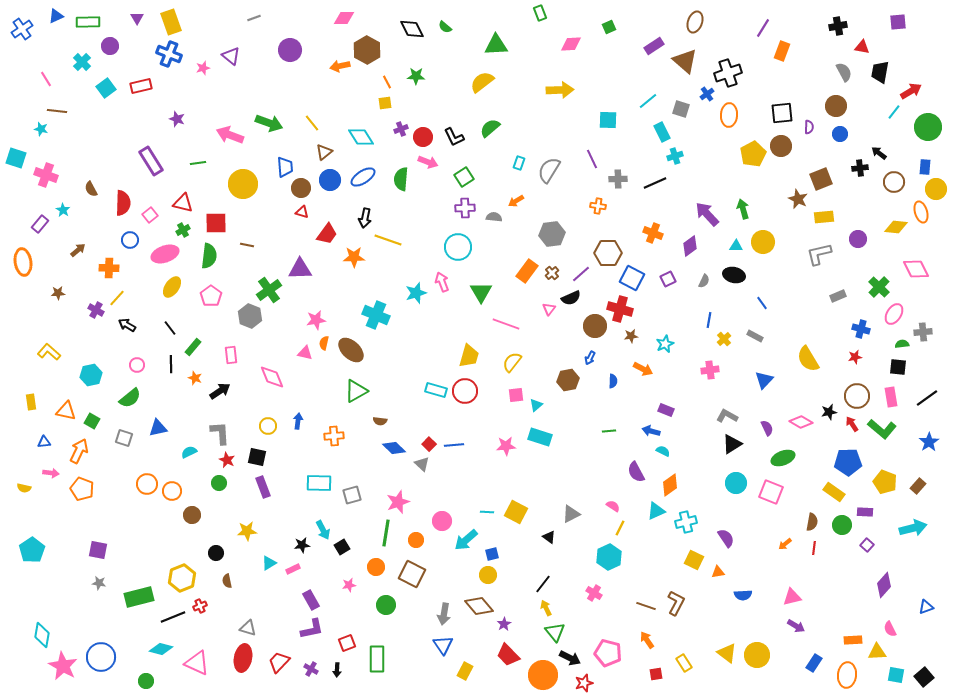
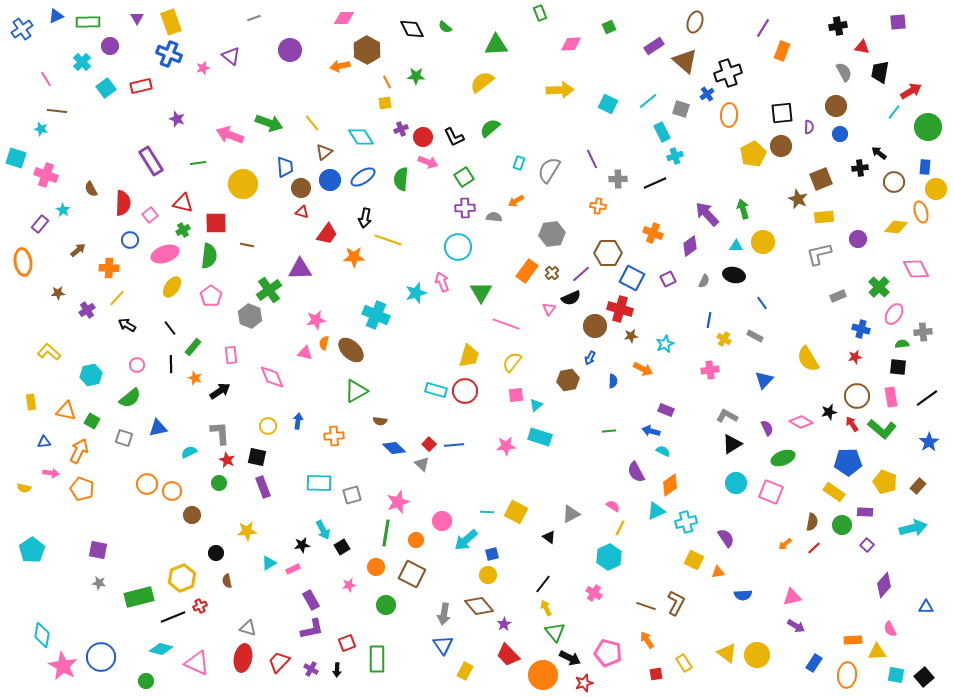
cyan square at (608, 120): moved 16 px up; rotated 24 degrees clockwise
purple cross at (96, 310): moved 9 px left; rotated 28 degrees clockwise
yellow cross at (724, 339): rotated 16 degrees counterclockwise
red line at (814, 548): rotated 40 degrees clockwise
blue triangle at (926, 607): rotated 21 degrees clockwise
